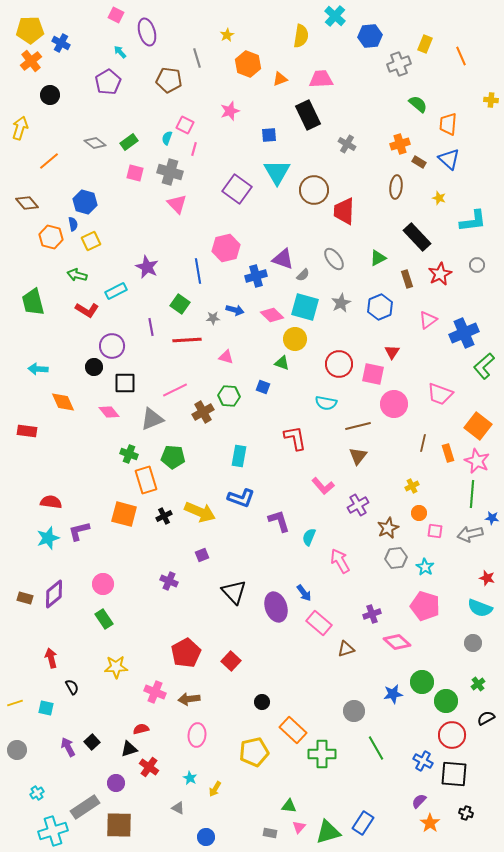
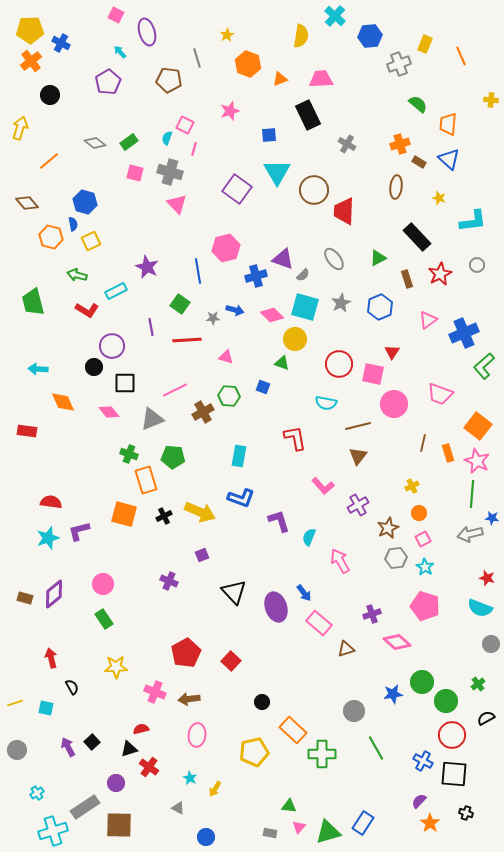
pink square at (435, 531): moved 12 px left, 8 px down; rotated 35 degrees counterclockwise
gray circle at (473, 643): moved 18 px right, 1 px down
